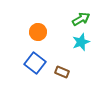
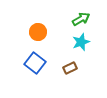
brown rectangle: moved 8 px right, 4 px up; rotated 48 degrees counterclockwise
